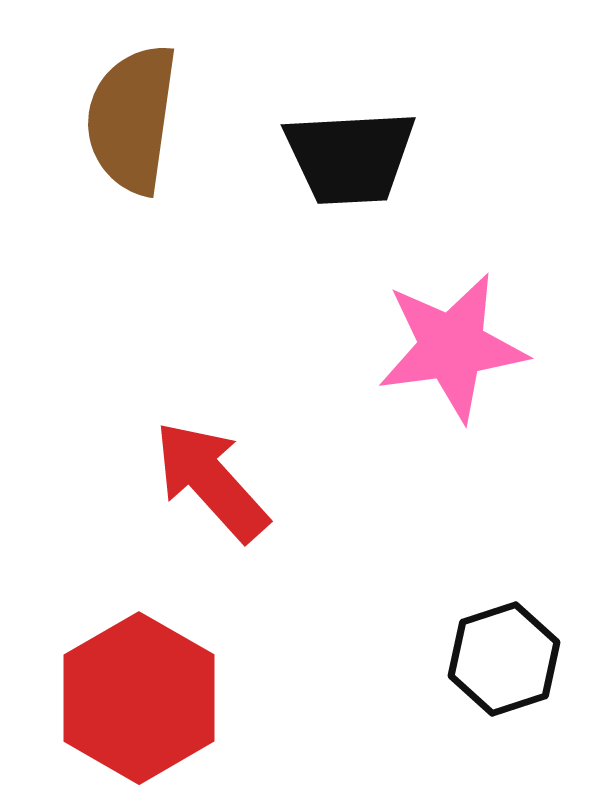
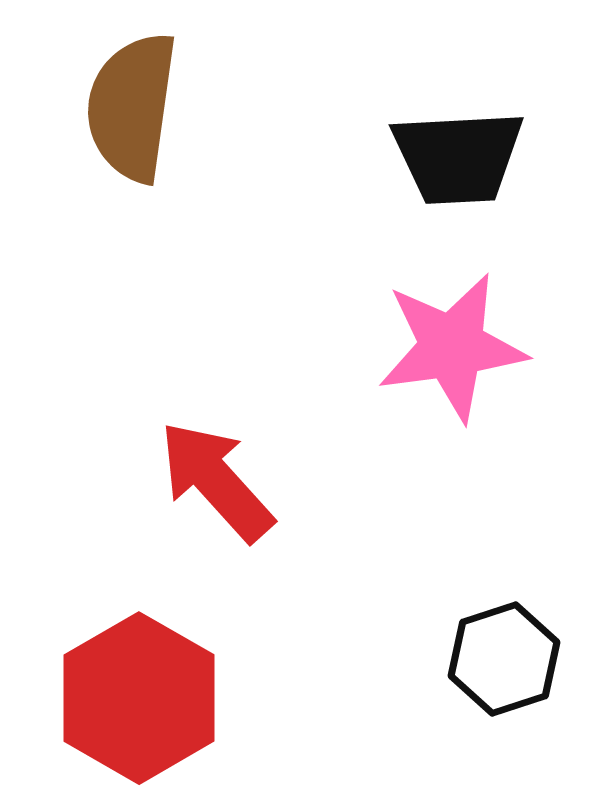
brown semicircle: moved 12 px up
black trapezoid: moved 108 px right
red arrow: moved 5 px right
